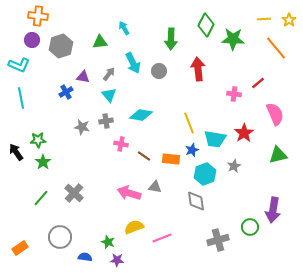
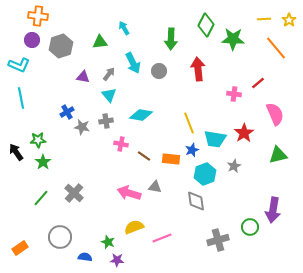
blue cross at (66, 92): moved 1 px right, 20 px down
